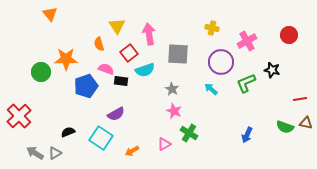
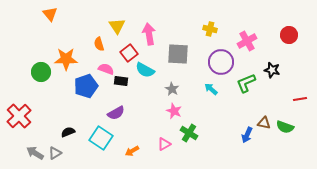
yellow cross: moved 2 px left, 1 px down
cyan semicircle: rotated 48 degrees clockwise
purple semicircle: moved 1 px up
brown triangle: moved 42 px left
